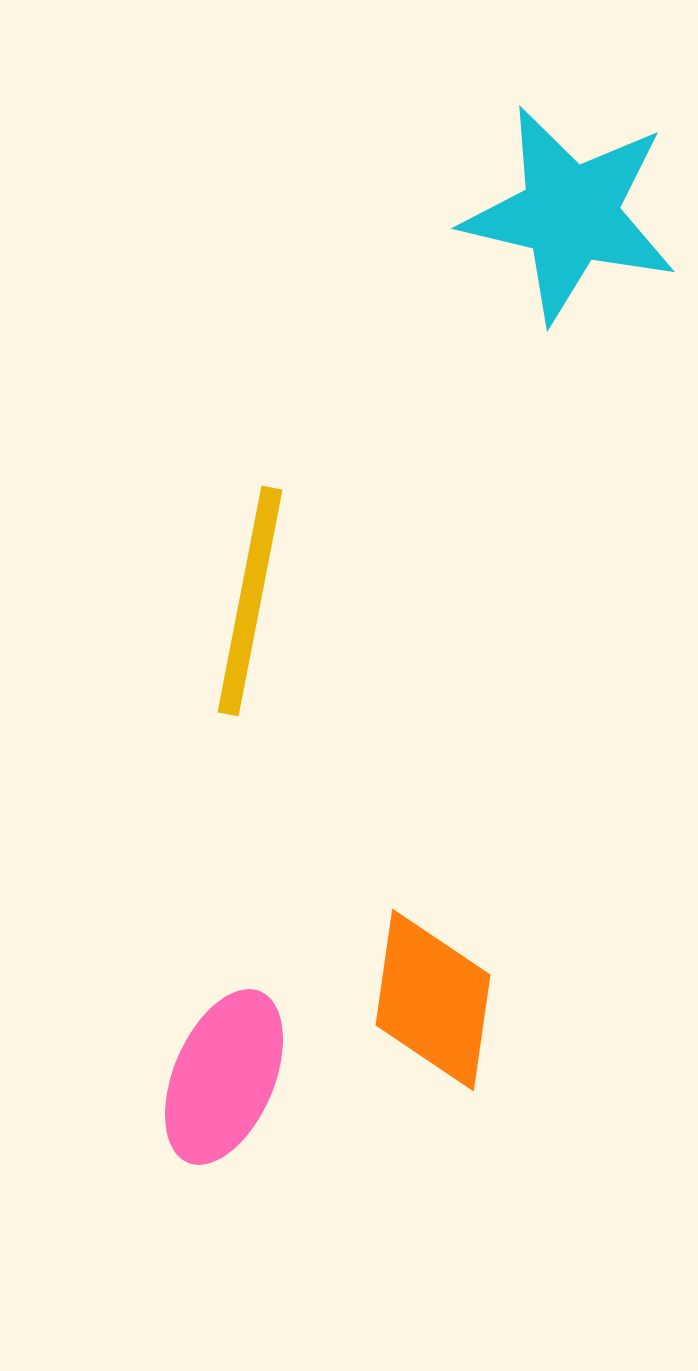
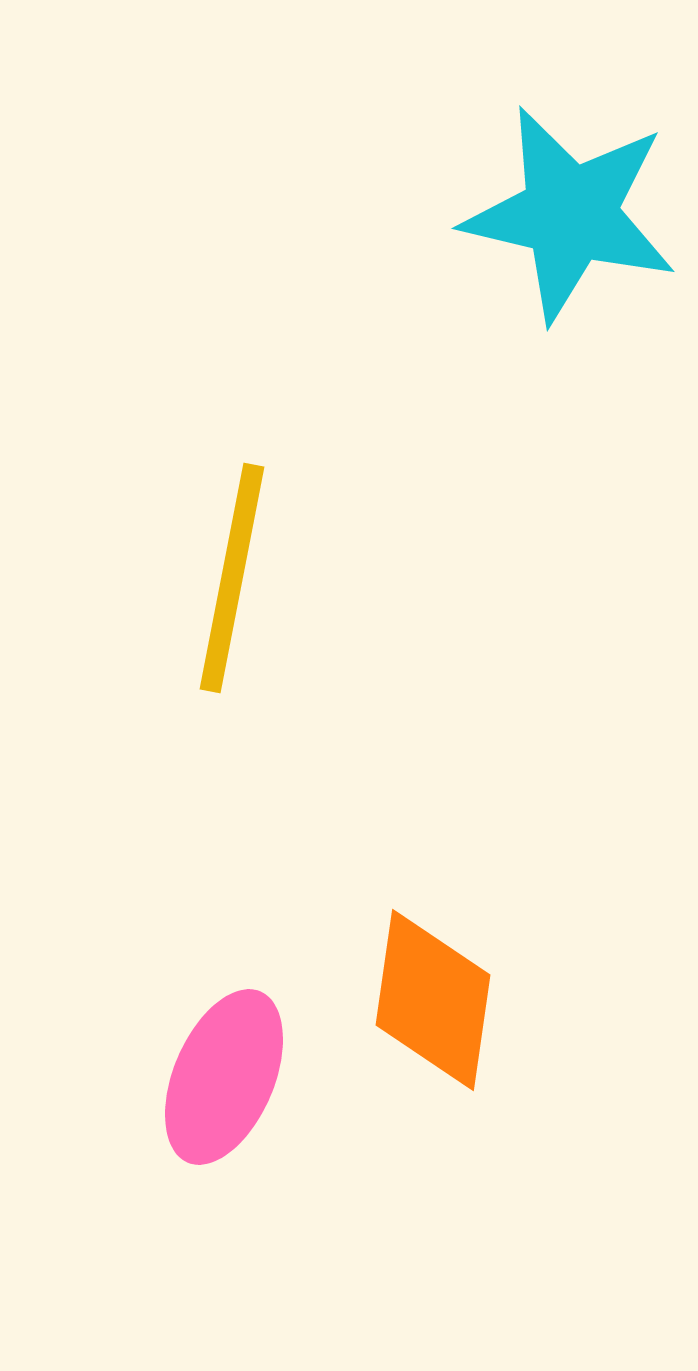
yellow line: moved 18 px left, 23 px up
